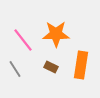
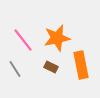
orange star: moved 1 px right, 4 px down; rotated 12 degrees counterclockwise
orange rectangle: rotated 20 degrees counterclockwise
